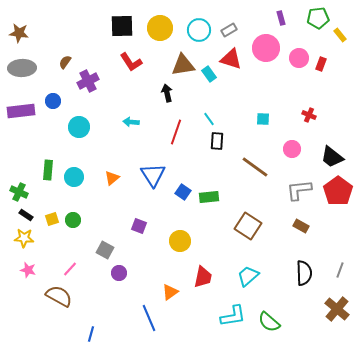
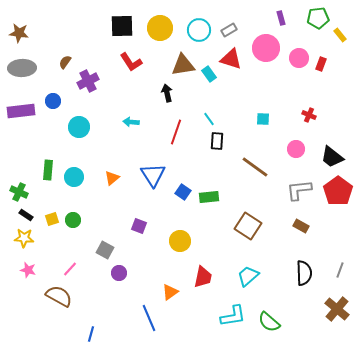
pink circle at (292, 149): moved 4 px right
